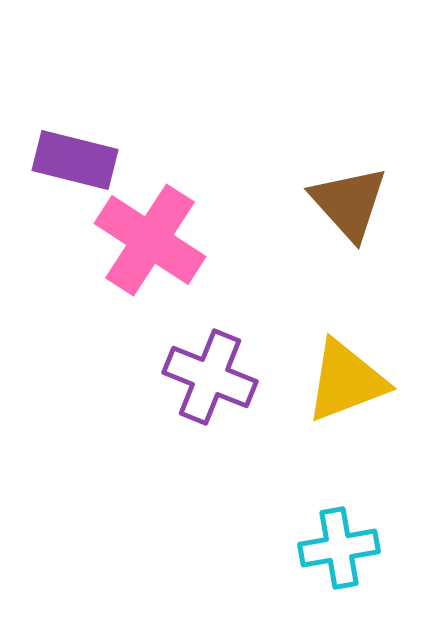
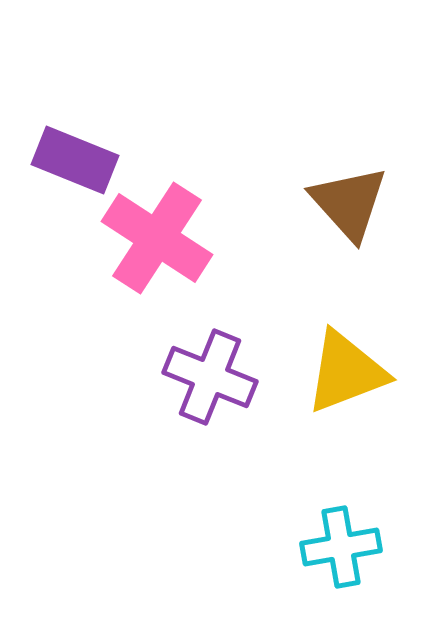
purple rectangle: rotated 8 degrees clockwise
pink cross: moved 7 px right, 2 px up
yellow triangle: moved 9 px up
cyan cross: moved 2 px right, 1 px up
